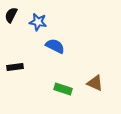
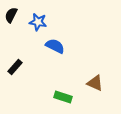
black rectangle: rotated 42 degrees counterclockwise
green rectangle: moved 8 px down
